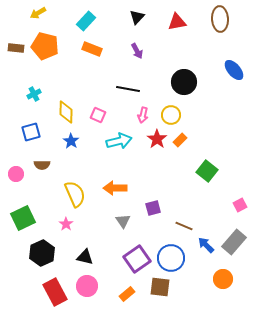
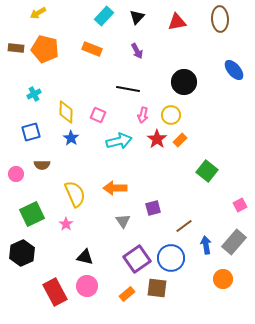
cyan rectangle at (86, 21): moved 18 px right, 5 px up
orange pentagon at (45, 46): moved 3 px down
blue star at (71, 141): moved 3 px up
green square at (23, 218): moved 9 px right, 4 px up
brown line at (184, 226): rotated 60 degrees counterclockwise
blue arrow at (206, 245): rotated 36 degrees clockwise
black hexagon at (42, 253): moved 20 px left
brown square at (160, 287): moved 3 px left, 1 px down
